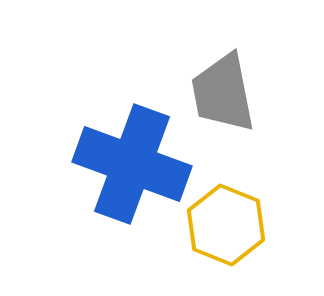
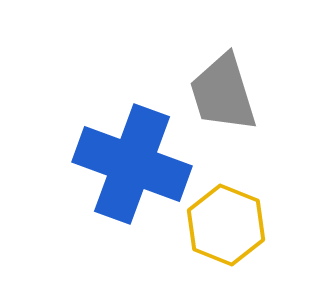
gray trapezoid: rotated 6 degrees counterclockwise
